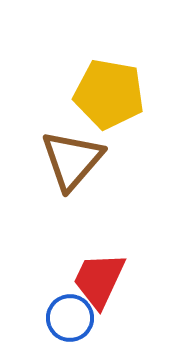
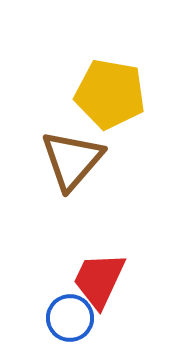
yellow pentagon: moved 1 px right
